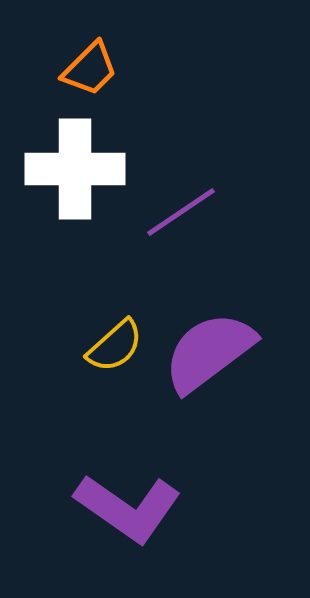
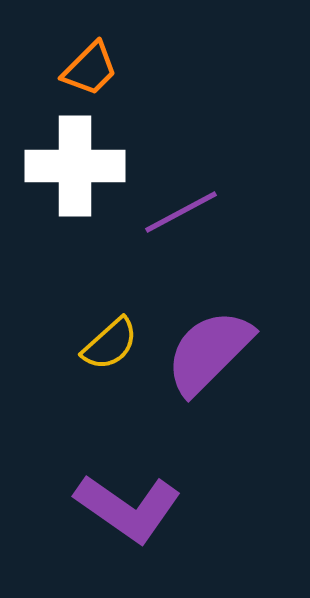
white cross: moved 3 px up
purple line: rotated 6 degrees clockwise
yellow semicircle: moved 5 px left, 2 px up
purple semicircle: rotated 8 degrees counterclockwise
